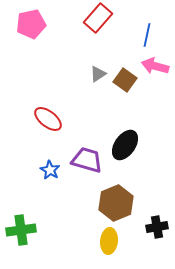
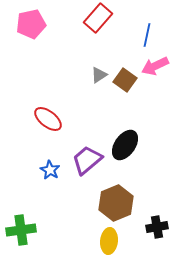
pink arrow: rotated 40 degrees counterclockwise
gray triangle: moved 1 px right, 1 px down
purple trapezoid: rotated 56 degrees counterclockwise
